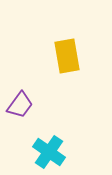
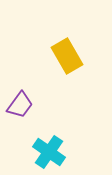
yellow rectangle: rotated 20 degrees counterclockwise
